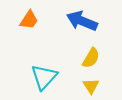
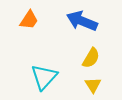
yellow triangle: moved 2 px right, 1 px up
